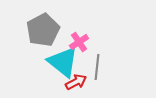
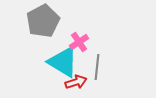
gray pentagon: moved 9 px up
cyan triangle: rotated 8 degrees counterclockwise
red arrow: rotated 10 degrees clockwise
